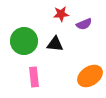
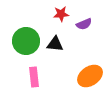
green circle: moved 2 px right
